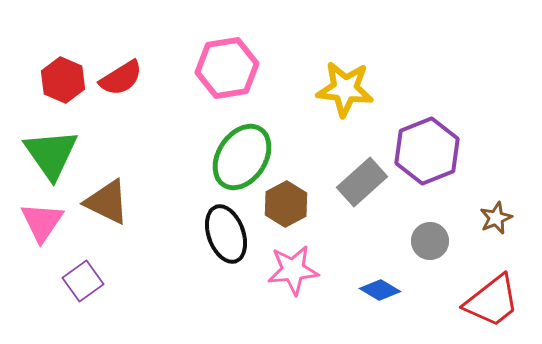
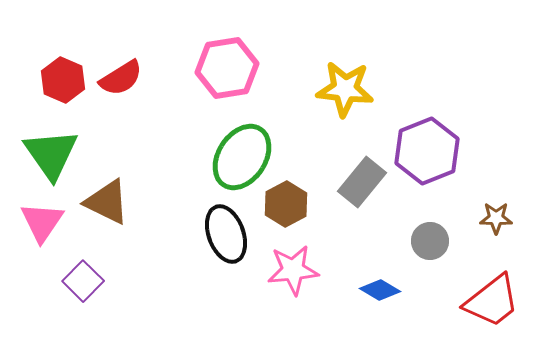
gray rectangle: rotated 9 degrees counterclockwise
brown star: rotated 24 degrees clockwise
purple square: rotated 9 degrees counterclockwise
